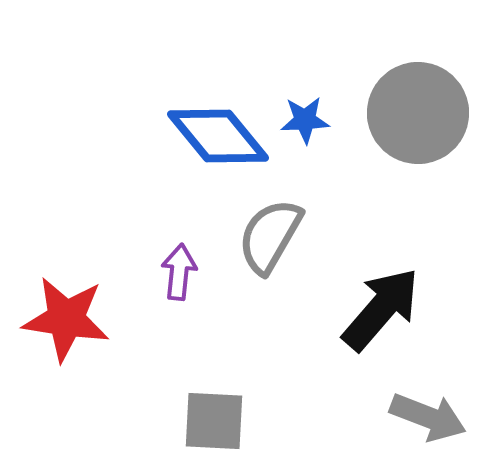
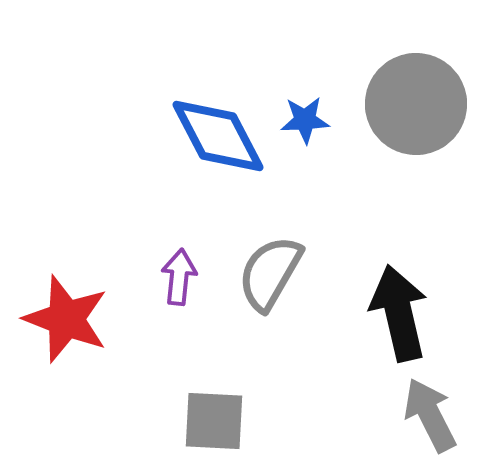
gray circle: moved 2 px left, 9 px up
blue diamond: rotated 12 degrees clockwise
gray semicircle: moved 37 px down
purple arrow: moved 5 px down
black arrow: moved 18 px right, 4 px down; rotated 54 degrees counterclockwise
red star: rotated 12 degrees clockwise
gray arrow: moved 2 px right, 2 px up; rotated 138 degrees counterclockwise
